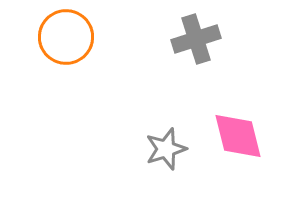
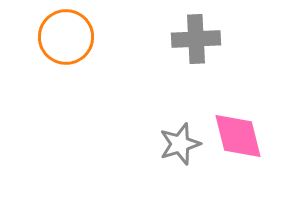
gray cross: rotated 15 degrees clockwise
gray star: moved 14 px right, 5 px up
